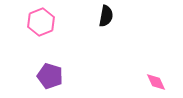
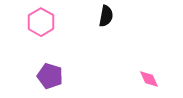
pink hexagon: rotated 8 degrees counterclockwise
pink diamond: moved 7 px left, 3 px up
